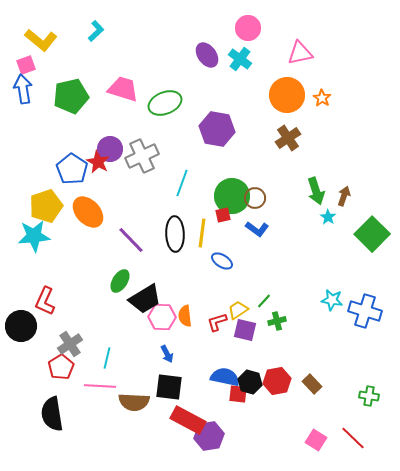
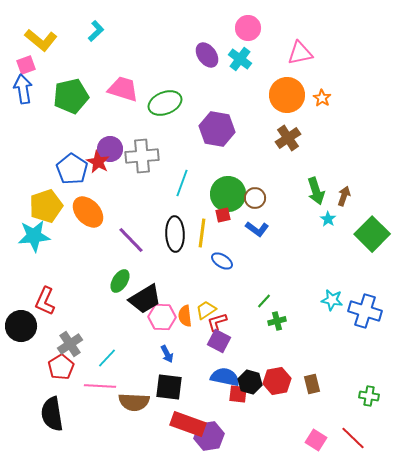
gray cross at (142, 156): rotated 20 degrees clockwise
green circle at (232, 196): moved 4 px left, 2 px up
cyan star at (328, 217): moved 2 px down
yellow trapezoid at (238, 310): moved 32 px left
purple square at (245, 330): moved 26 px left, 11 px down; rotated 15 degrees clockwise
cyan line at (107, 358): rotated 30 degrees clockwise
brown rectangle at (312, 384): rotated 30 degrees clockwise
red rectangle at (188, 420): moved 4 px down; rotated 8 degrees counterclockwise
